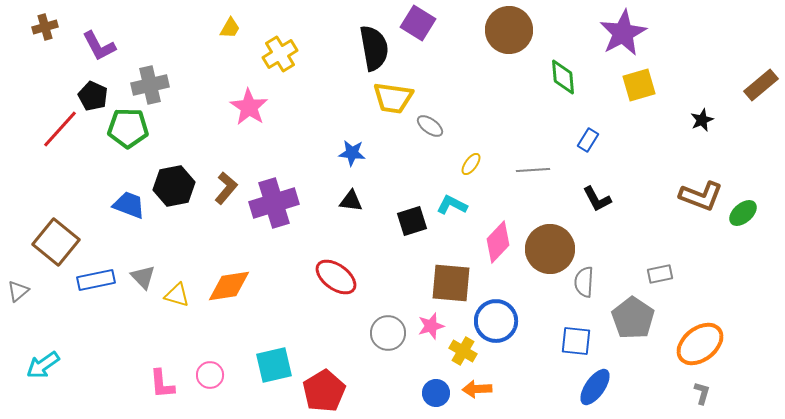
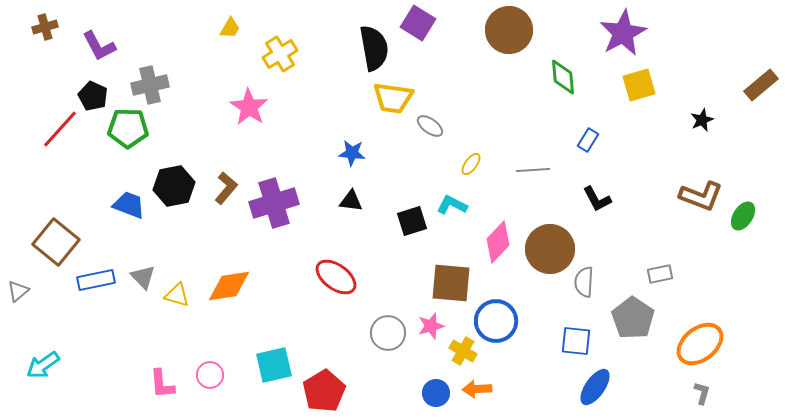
green ellipse at (743, 213): moved 3 px down; rotated 16 degrees counterclockwise
